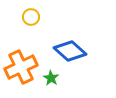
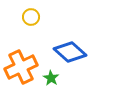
blue diamond: moved 1 px down
